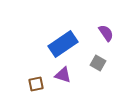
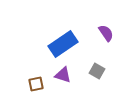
gray square: moved 1 px left, 8 px down
